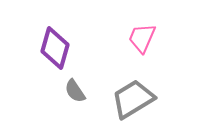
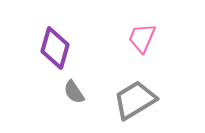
gray semicircle: moved 1 px left, 1 px down
gray trapezoid: moved 2 px right, 1 px down
